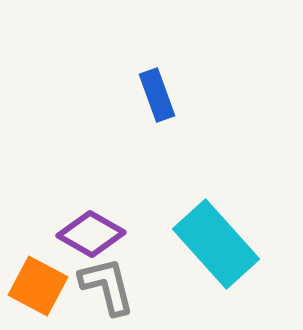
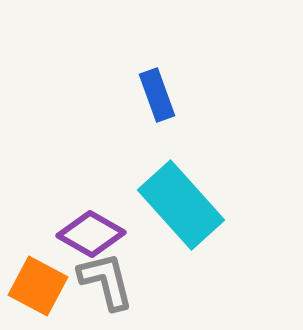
cyan rectangle: moved 35 px left, 39 px up
gray L-shape: moved 1 px left, 5 px up
